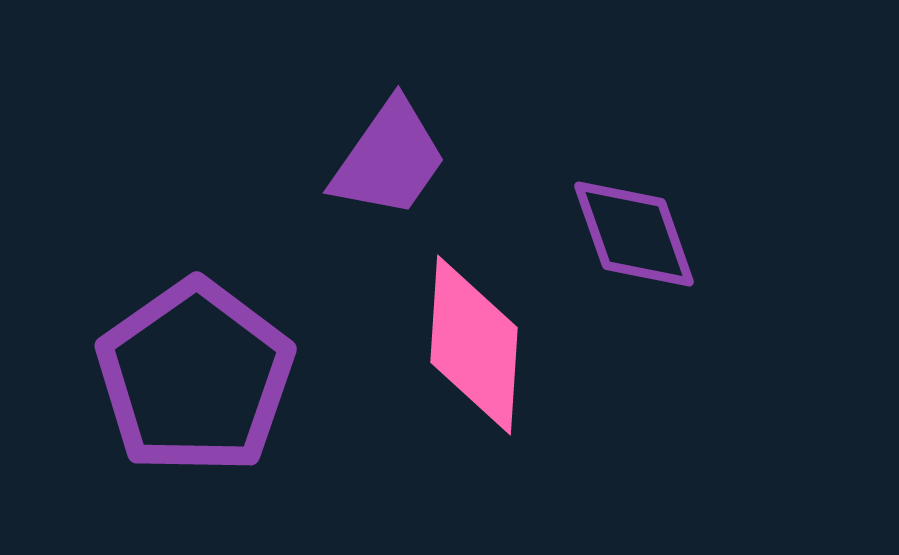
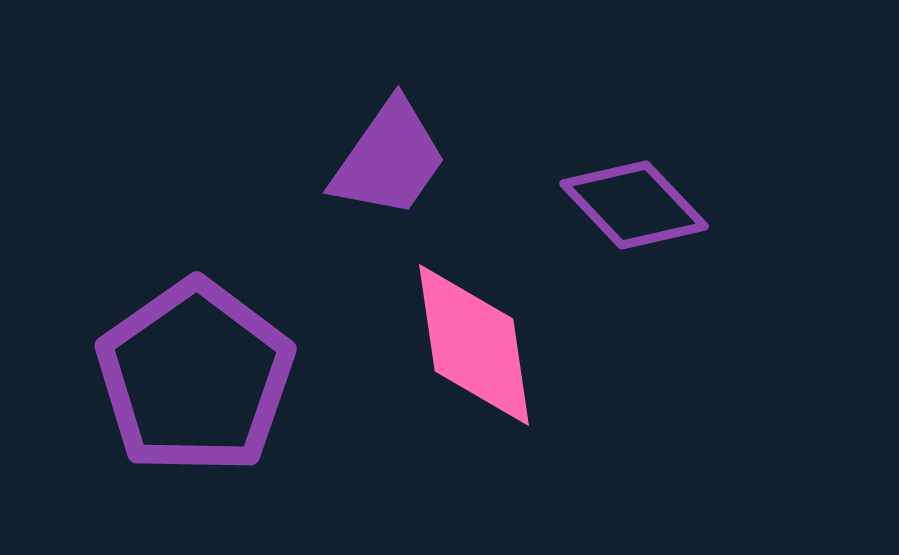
purple diamond: moved 29 px up; rotated 24 degrees counterclockwise
pink diamond: rotated 12 degrees counterclockwise
